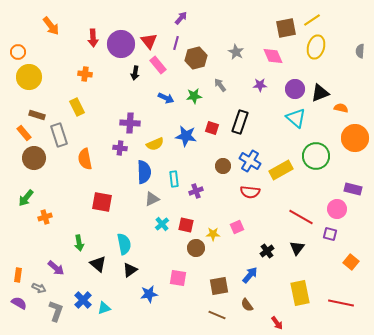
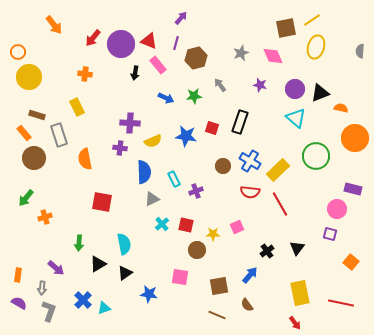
orange arrow at (51, 26): moved 3 px right, 1 px up
red arrow at (93, 38): rotated 42 degrees clockwise
red triangle at (149, 41): rotated 30 degrees counterclockwise
gray star at (236, 52): moved 5 px right, 1 px down; rotated 21 degrees clockwise
purple star at (260, 85): rotated 16 degrees clockwise
yellow semicircle at (155, 144): moved 2 px left, 3 px up
yellow rectangle at (281, 170): moved 3 px left; rotated 15 degrees counterclockwise
cyan rectangle at (174, 179): rotated 21 degrees counterclockwise
red line at (301, 217): moved 21 px left, 13 px up; rotated 30 degrees clockwise
green arrow at (79, 243): rotated 14 degrees clockwise
brown circle at (196, 248): moved 1 px right, 2 px down
black triangle at (98, 264): rotated 48 degrees clockwise
black triangle at (130, 270): moved 5 px left, 3 px down
pink square at (178, 278): moved 2 px right, 1 px up
gray arrow at (39, 288): moved 3 px right; rotated 72 degrees clockwise
blue star at (149, 294): rotated 18 degrees clockwise
gray L-shape at (56, 311): moved 7 px left
red arrow at (277, 323): moved 18 px right
